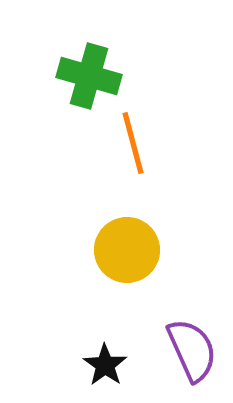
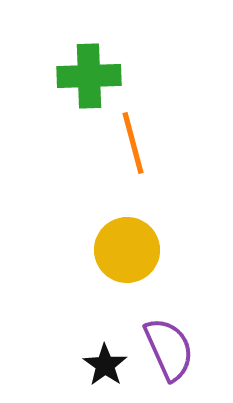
green cross: rotated 18 degrees counterclockwise
purple semicircle: moved 23 px left, 1 px up
